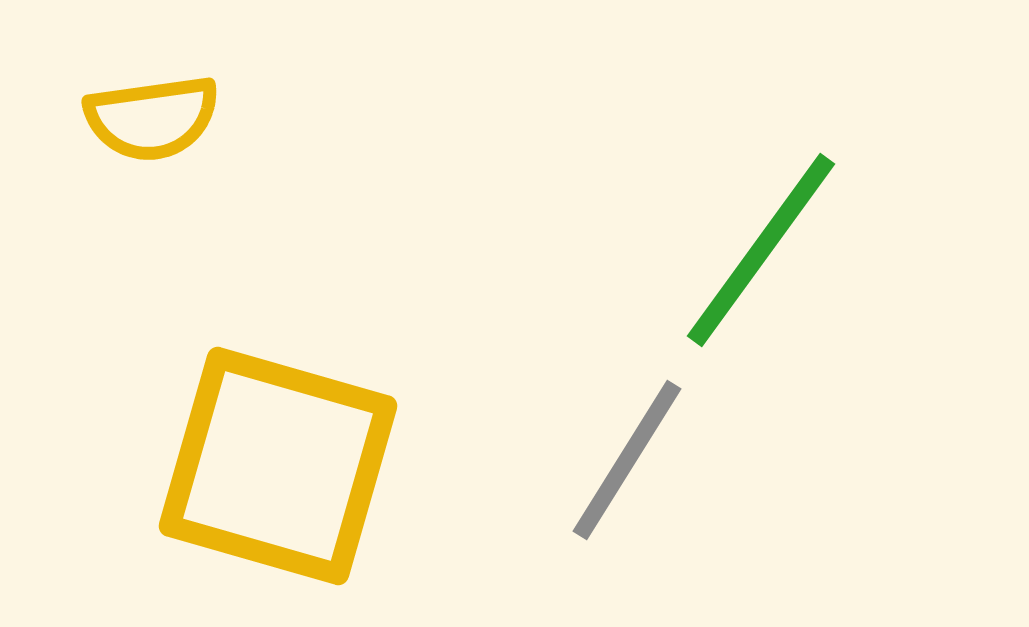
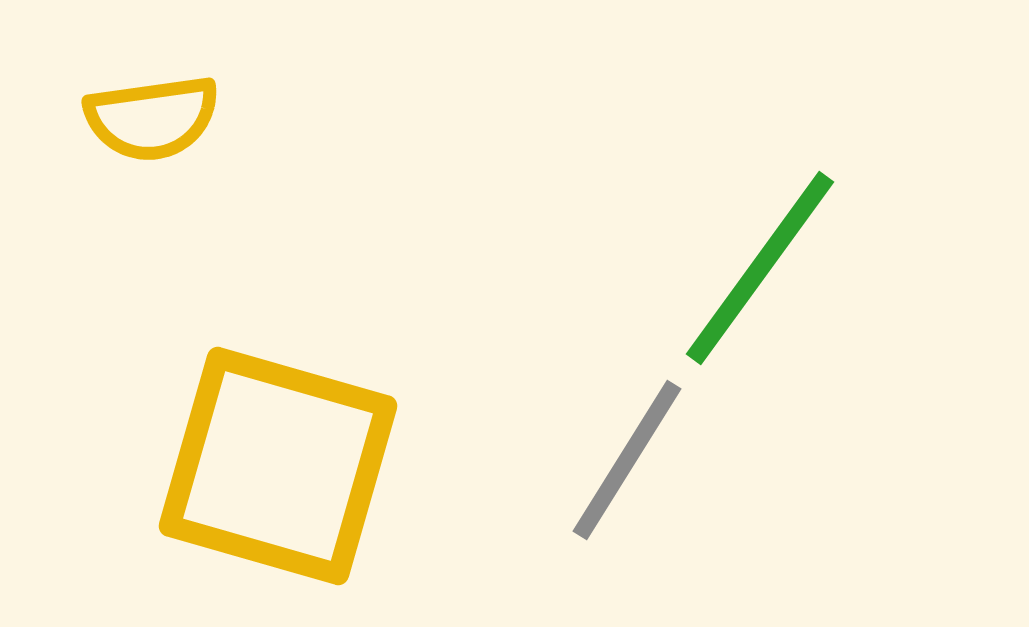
green line: moved 1 px left, 18 px down
